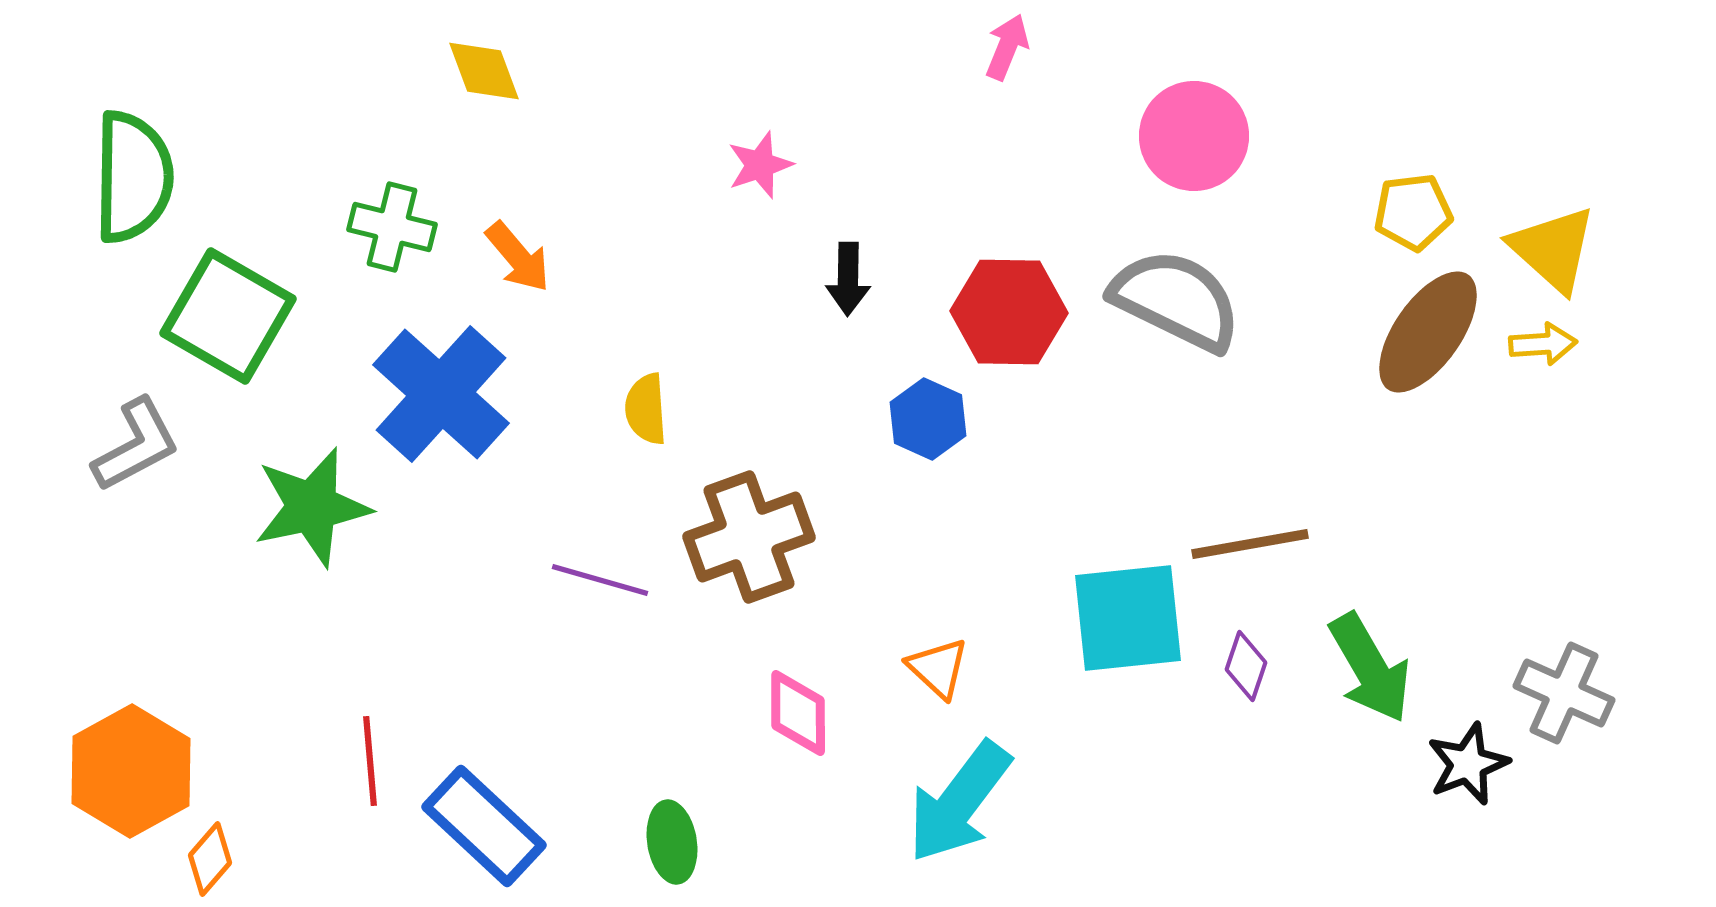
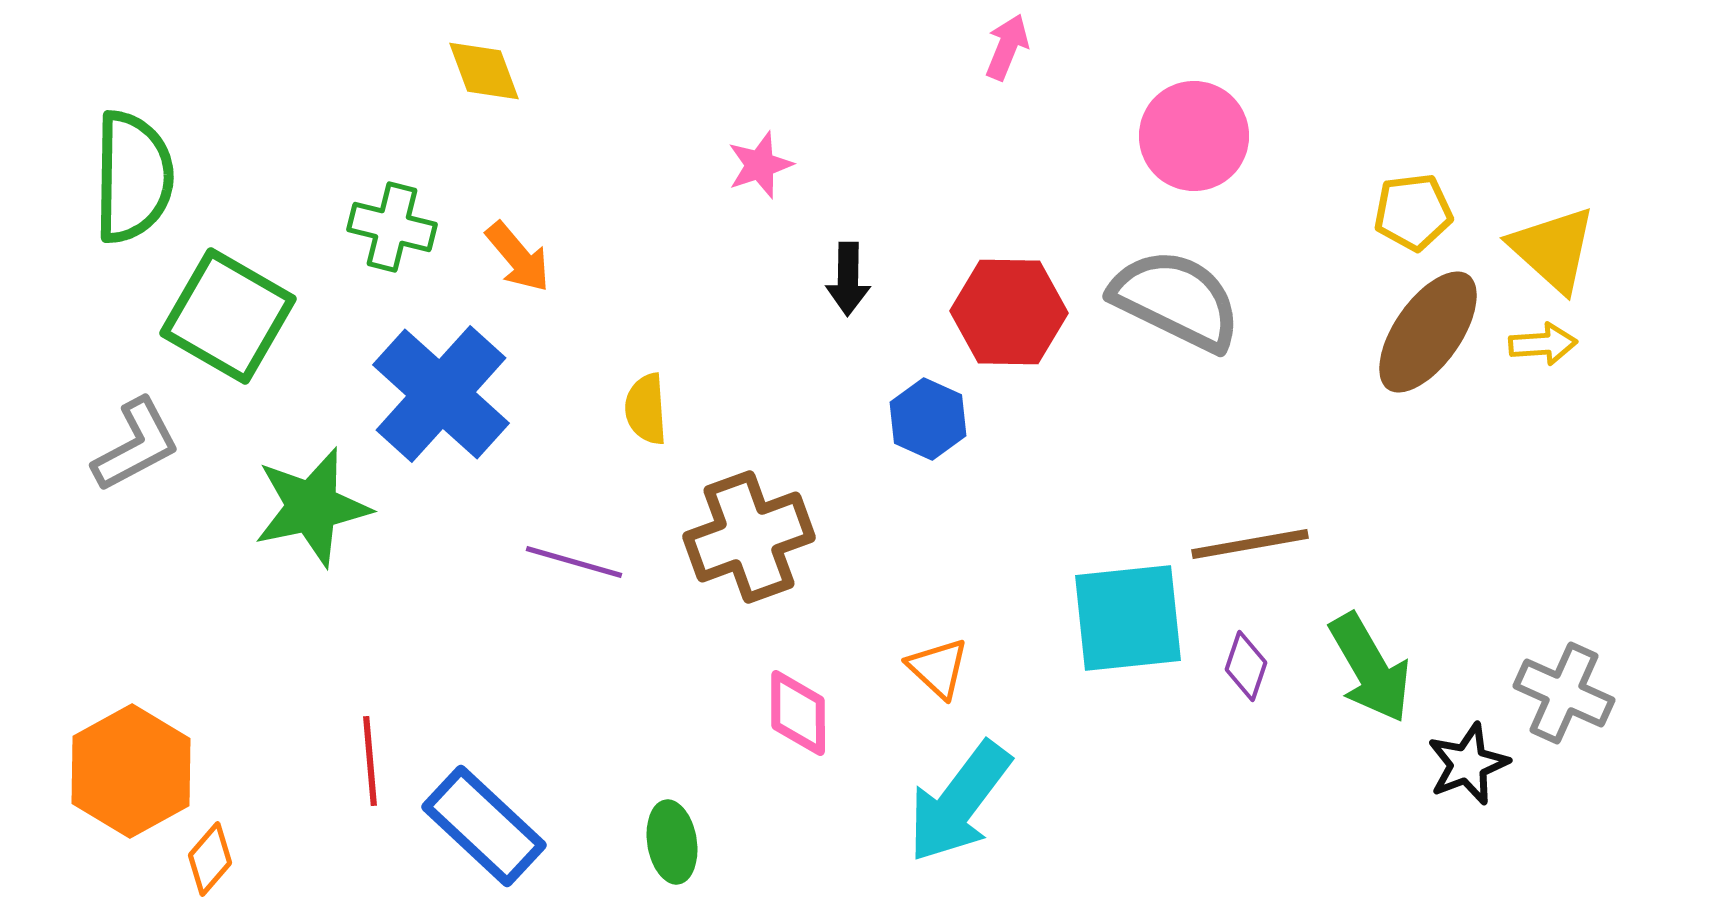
purple line: moved 26 px left, 18 px up
